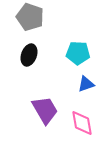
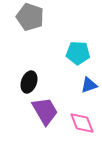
black ellipse: moved 27 px down
blue triangle: moved 3 px right, 1 px down
purple trapezoid: moved 1 px down
pink diamond: rotated 12 degrees counterclockwise
